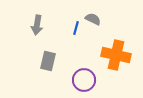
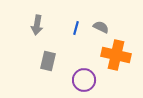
gray semicircle: moved 8 px right, 8 px down
